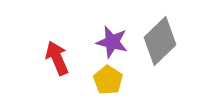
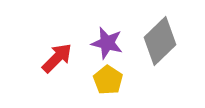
purple star: moved 5 px left, 1 px down
red arrow: rotated 68 degrees clockwise
